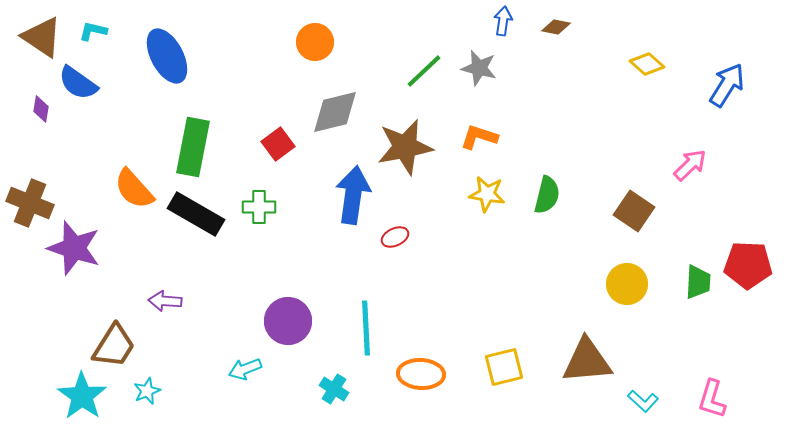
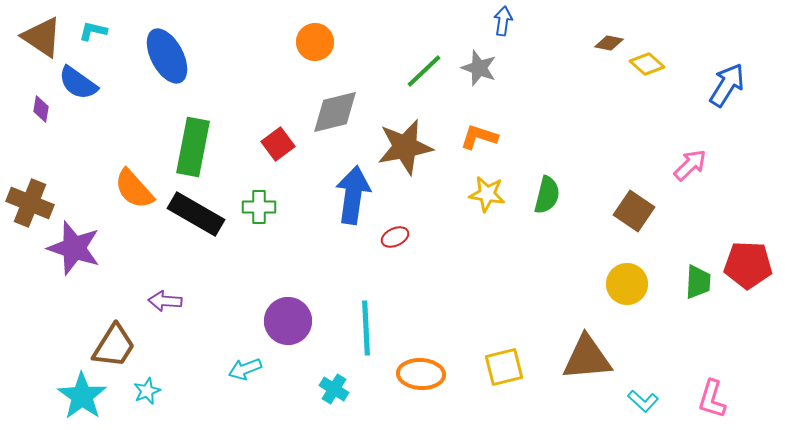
brown diamond at (556, 27): moved 53 px right, 16 px down
gray star at (479, 68): rotated 6 degrees clockwise
brown triangle at (587, 361): moved 3 px up
